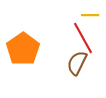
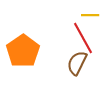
orange pentagon: moved 2 px down
